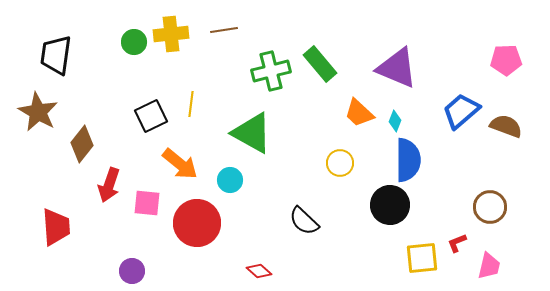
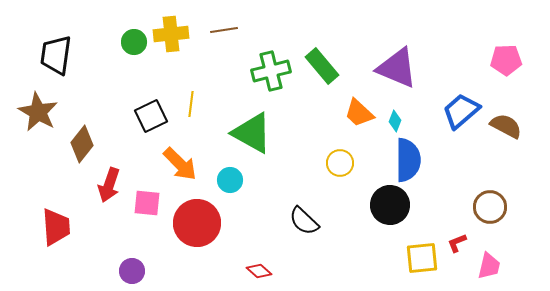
green rectangle: moved 2 px right, 2 px down
brown semicircle: rotated 8 degrees clockwise
orange arrow: rotated 6 degrees clockwise
